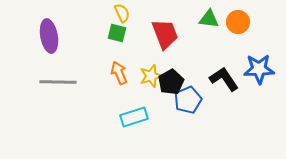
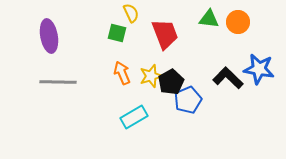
yellow semicircle: moved 9 px right
blue star: rotated 12 degrees clockwise
orange arrow: moved 3 px right
black L-shape: moved 4 px right, 1 px up; rotated 12 degrees counterclockwise
cyan rectangle: rotated 12 degrees counterclockwise
